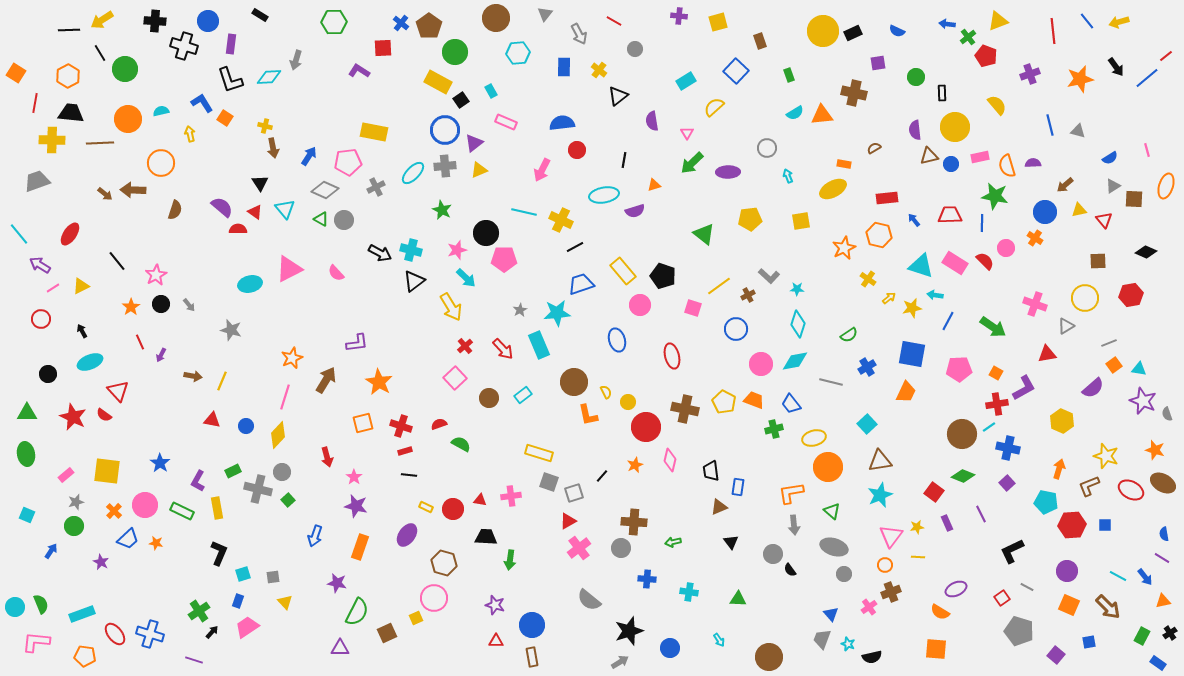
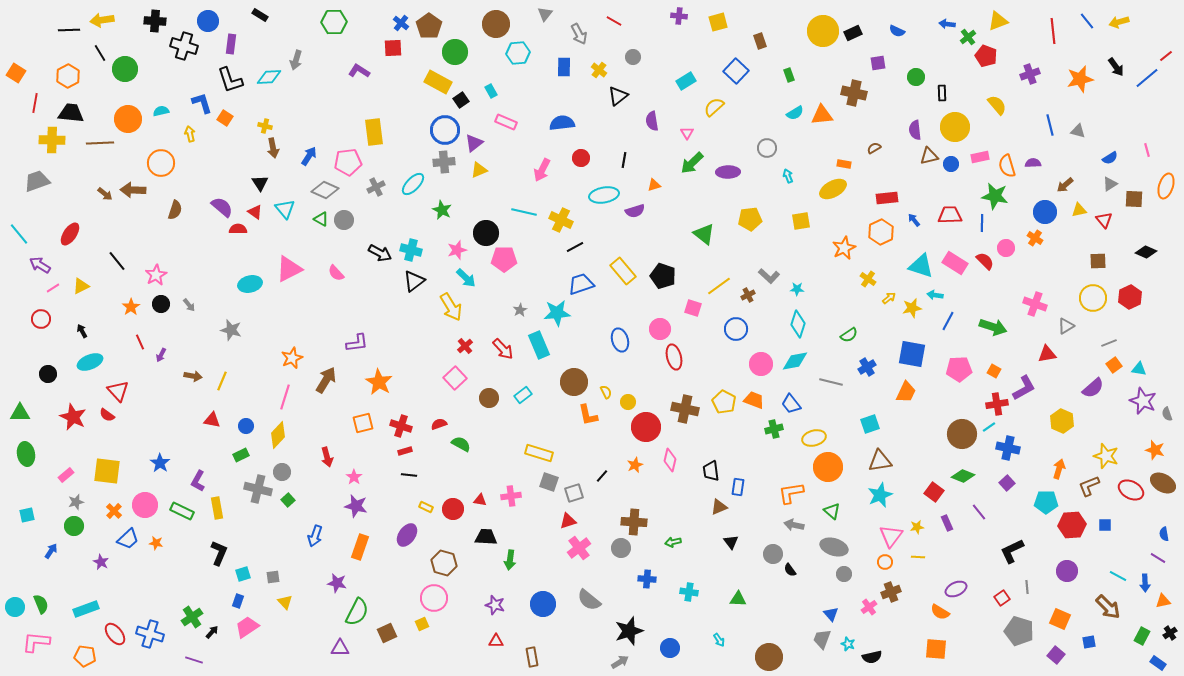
brown circle at (496, 18): moved 6 px down
yellow arrow at (102, 20): rotated 25 degrees clockwise
red square at (383, 48): moved 10 px right
gray circle at (635, 49): moved 2 px left, 8 px down
blue L-shape at (202, 103): rotated 15 degrees clockwise
yellow rectangle at (374, 132): rotated 72 degrees clockwise
red circle at (577, 150): moved 4 px right, 8 px down
gray cross at (445, 166): moved 1 px left, 4 px up
cyan ellipse at (413, 173): moved 11 px down
gray triangle at (1113, 186): moved 3 px left, 2 px up
orange hexagon at (879, 235): moved 2 px right, 3 px up; rotated 20 degrees clockwise
red hexagon at (1131, 295): moved 1 px left, 2 px down; rotated 15 degrees counterclockwise
yellow circle at (1085, 298): moved 8 px right
pink circle at (640, 305): moved 20 px right, 24 px down
green arrow at (993, 327): rotated 16 degrees counterclockwise
blue ellipse at (617, 340): moved 3 px right
red ellipse at (672, 356): moved 2 px right, 1 px down
orange square at (996, 373): moved 2 px left, 2 px up
green triangle at (27, 413): moved 7 px left
red semicircle at (104, 415): moved 3 px right
cyan square at (867, 424): moved 3 px right; rotated 24 degrees clockwise
green rectangle at (233, 471): moved 8 px right, 16 px up
cyan pentagon at (1046, 502): rotated 10 degrees counterclockwise
purple line at (981, 514): moved 2 px left, 2 px up; rotated 12 degrees counterclockwise
cyan square at (27, 515): rotated 35 degrees counterclockwise
red triangle at (568, 521): rotated 12 degrees clockwise
gray arrow at (794, 525): rotated 108 degrees clockwise
purple line at (1162, 558): moved 4 px left
orange circle at (885, 565): moved 3 px up
blue arrow at (1145, 577): moved 6 px down; rotated 36 degrees clockwise
gray line at (1027, 587): rotated 56 degrees clockwise
orange square at (1069, 605): moved 9 px left, 14 px down
green cross at (199, 611): moved 7 px left, 6 px down
cyan rectangle at (82, 614): moved 4 px right, 5 px up
yellow square at (416, 618): moved 6 px right, 6 px down
blue circle at (532, 625): moved 11 px right, 21 px up
